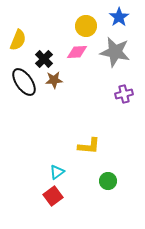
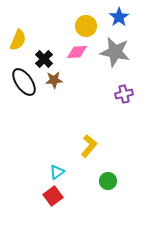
yellow L-shape: rotated 55 degrees counterclockwise
